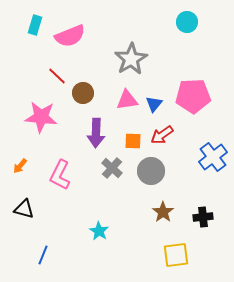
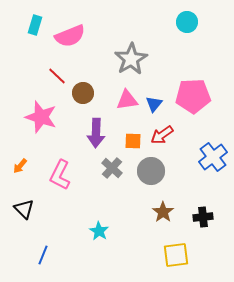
pink star: rotated 12 degrees clockwise
black triangle: rotated 30 degrees clockwise
